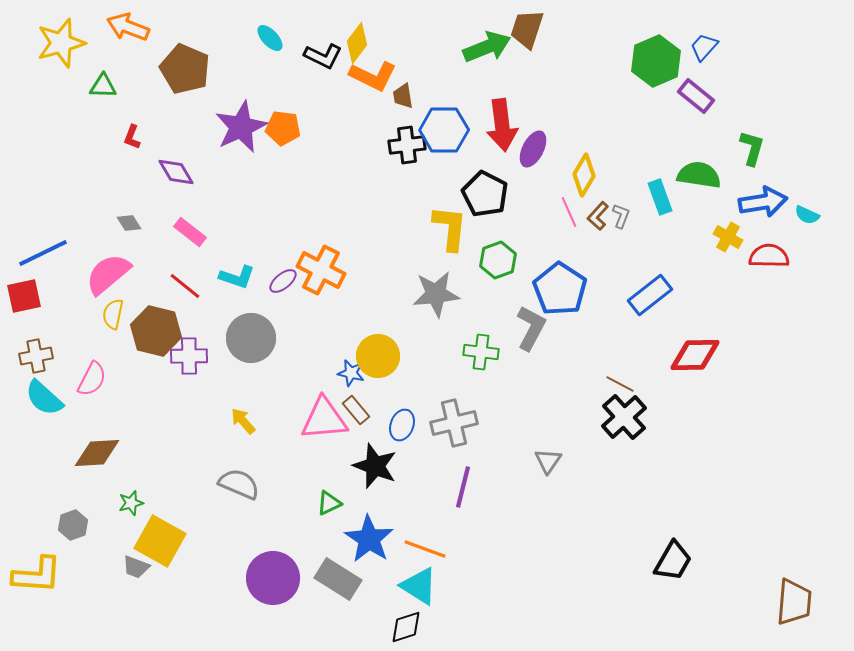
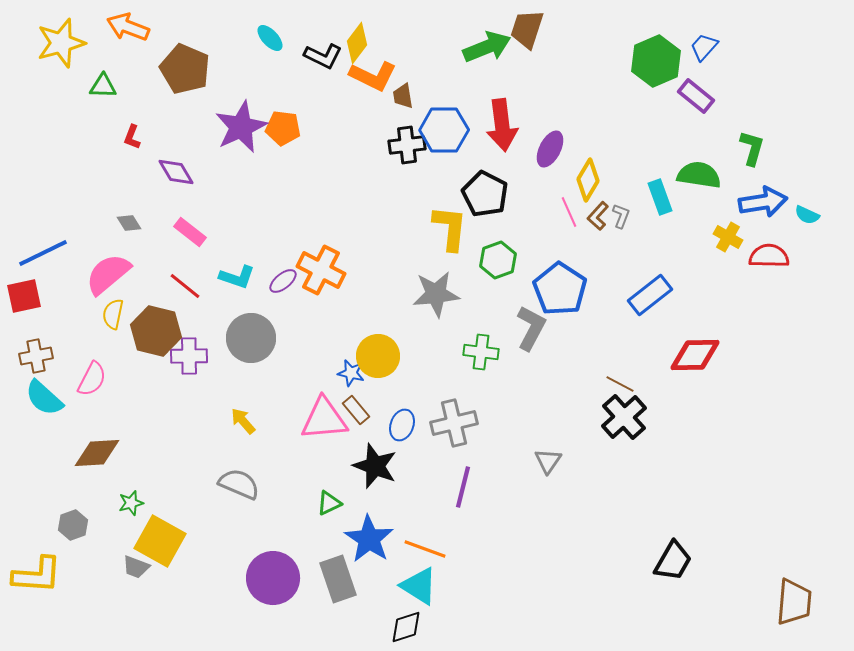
purple ellipse at (533, 149): moved 17 px right
yellow diamond at (584, 175): moved 4 px right, 5 px down
gray rectangle at (338, 579): rotated 39 degrees clockwise
